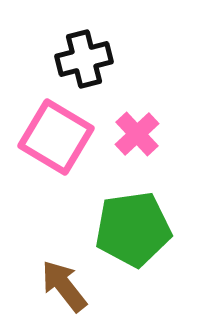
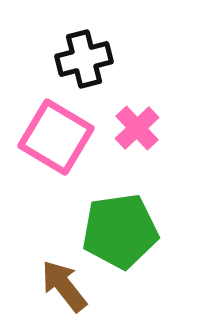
pink cross: moved 6 px up
green pentagon: moved 13 px left, 2 px down
